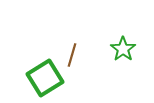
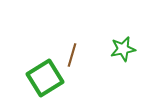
green star: rotated 25 degrees clockwise
